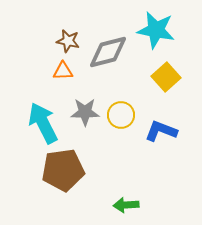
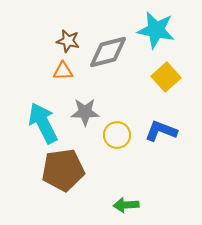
yellow circle: moved 4 px left, 20 px down
